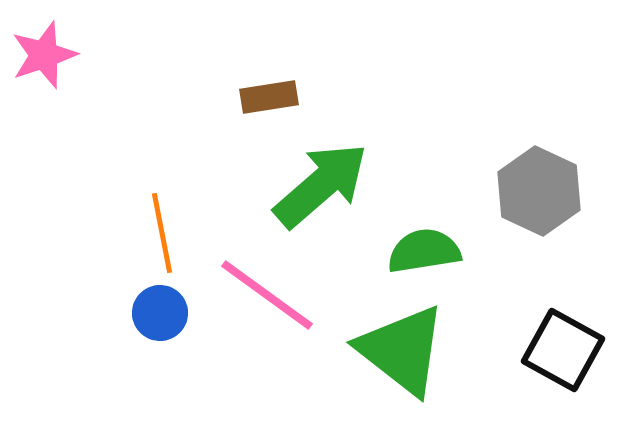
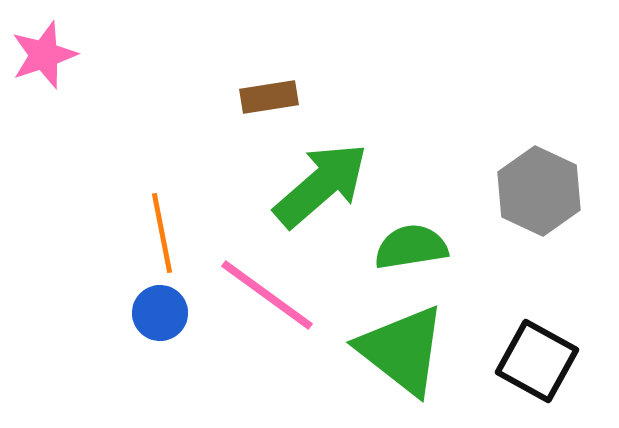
green semicircle: moved 13 px left, 4 px up
black square: moved 26 px left, 11 px down
